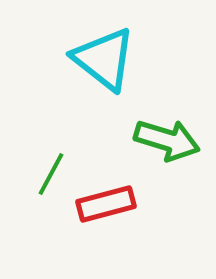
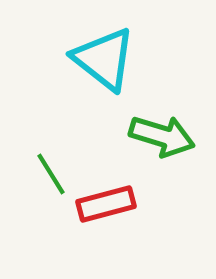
green arrow: moved 5 px left, 4 px up
green line: rotated 60 degrees counterclockwise
